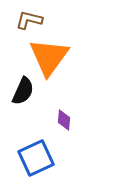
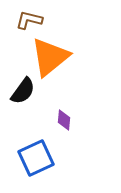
orange triangle: moved 1 px right; rotated 15 degrees clockwise
black semicircle: rotated 12 degrees clockwise
